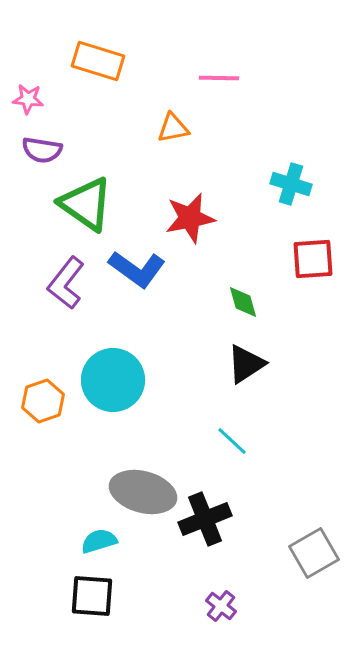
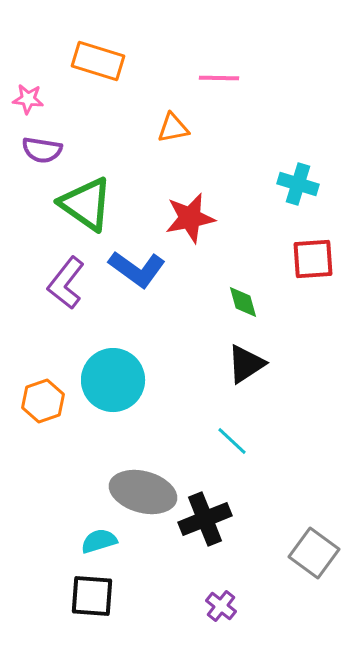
cyan cross: moved 7 px right
gray square: rotated 24 degrees counterclockwise
